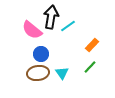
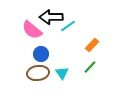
black arrow: rotated 100 degrees counterclockwise
